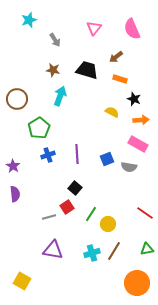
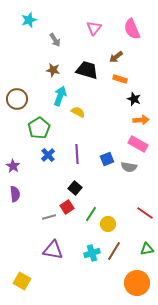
yellow semicircle: moved 34 px left
blue cross: rotated 24 degrees counterclockwise
